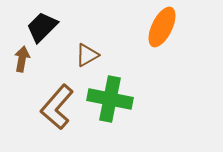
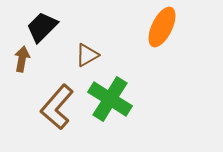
green cross: rotated 21 degrees clockwise
